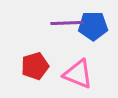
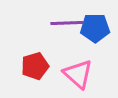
blue pentagon: moved 2 px right, 2 px down
pink triangle: rotated 20 degrees clockwise
